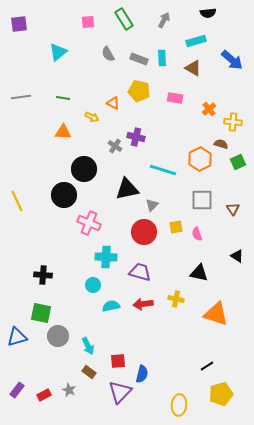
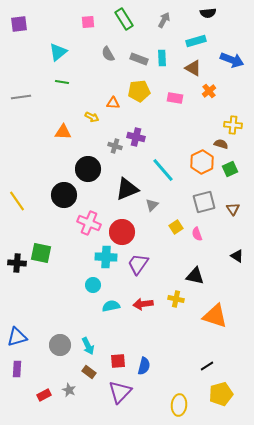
blue arrow at (232, 60): rotated 20 degrees counterclockwise
yellow pentagon at (139, 91): rotated 20 degrees counterclockwise
green line at (63, 98): moved 1 px left, 16 px up
orange triangle at (113, 103): rotated 24 degrees counterclockwise
orange cross at (209, 109): moved 18 px up
yellow cross at (233, 122): moved 3 px down
gray cross at (115, 146): rotated 16 degrees counterclockwise
orange hexagon at (200, 159): moved 2 px right, 3 px down
green square at (238, 162): moved 8 px left, 7 px down
black circle at (84, 169): moved 4 px right
cyan line at (163, 170): rotated 32 degrees clockwise
black triangle at (127, 189): rotated 10 degrees counterclockwise
gray square at (202, 200): moved 2 px right, 2 px down; rotated 15 degrees counterclockwise
yellow line at (17, 201): rotated 10 degrees counterclockwise
yellow square at (176, 227): rotated 24 degrees counterclockwise
red circle at (144, 232): moved 22 px left
purple trapezoid at (140, 272): moved 2 px left, 8 px up; rotated 70 degrees counterclockwise
black triangle at (199, 273): moved 4 px left, 3 px down
black cross at (43, 275): moved 26 px left, 12 px up
green square at (41, 313): moved 60 px up
orange triangle at (216, 314): moved 1 px left, 2 px down
gray circle at (58, 336): moved 2 px right, 9 px down
blue semicircle at (142, 374): moved 2 px right, 8 px up
purple rectangle at (17, 390): moved 21 px up; rotated 35 degrees counterclockwise
